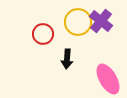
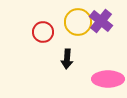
red circle: moved 2 px up
pink ellipse: rotated 60 degrees counterclockwise
